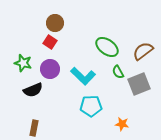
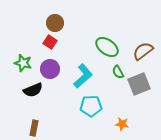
cyan L-shape: rotated 85 degrees counterclockwise
